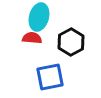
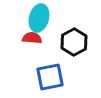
cyan ellipse: moved 1 px down
black hexagon: moved 3 px right
